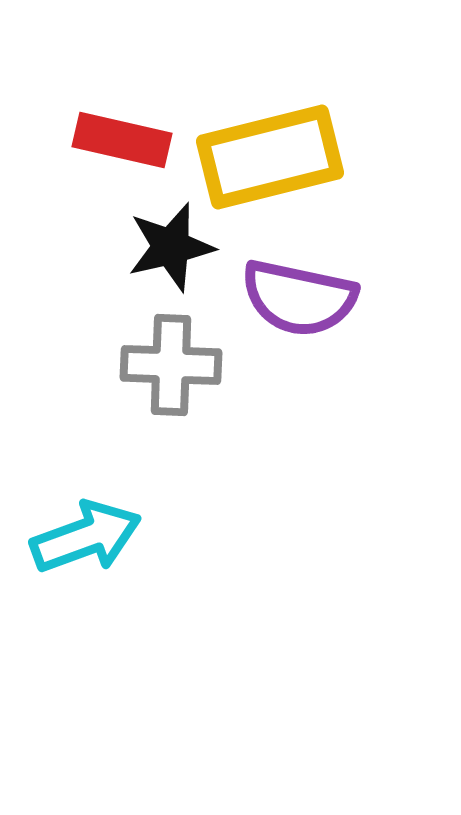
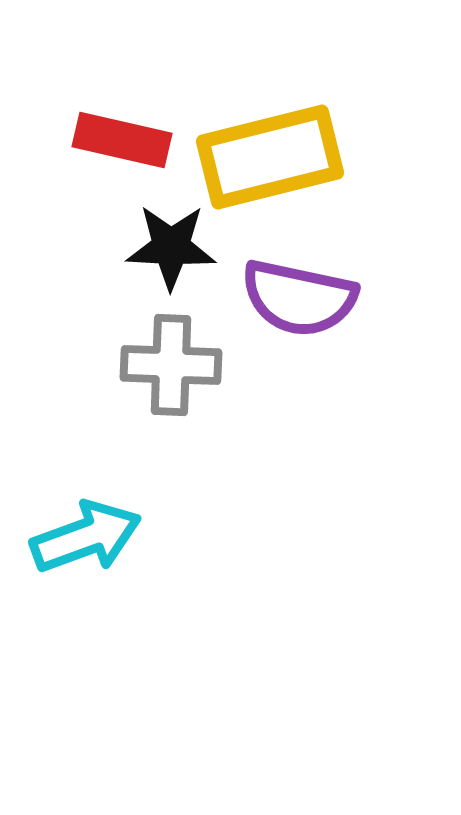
black star: rotated 16 degrees clockwise
